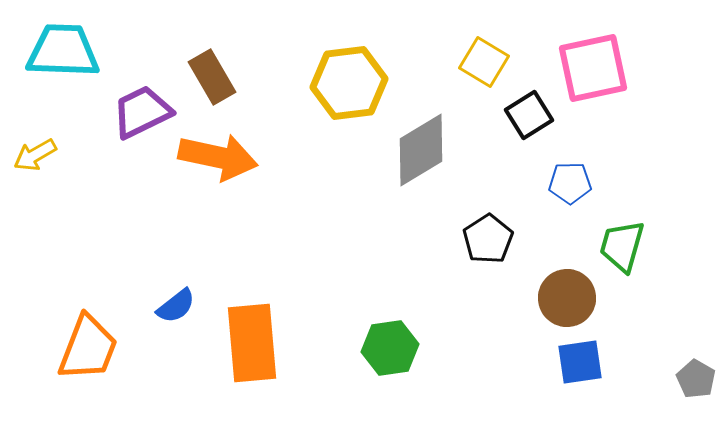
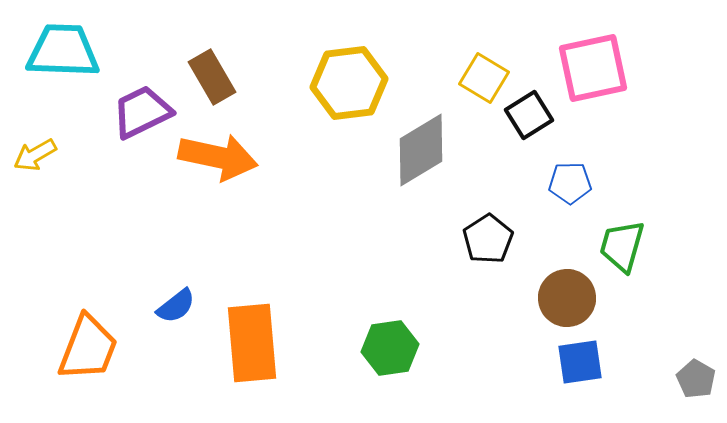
yellow square: moved 16 px down
